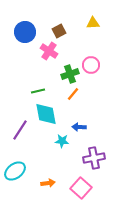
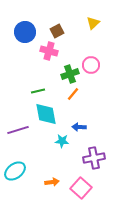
yellow triangle: rotated 40 degrees counterclockwise
brown square: moved 2 px left
pink cross: rotated 18 degrees counterclockwise
purple line: moved 2 px left; rotated 40 degrees clockwise
orange arrow: moved 4 px right, 1 px up
